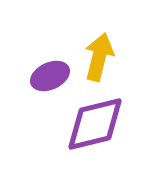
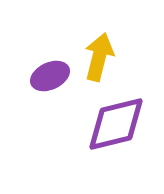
purple diamond: moved 21 px right
